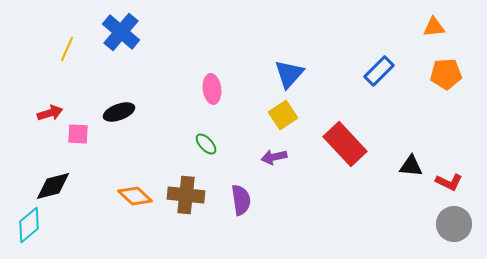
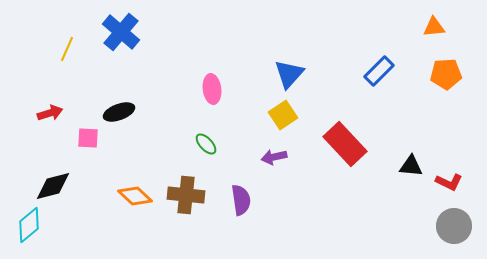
pink square: moved 10 px right, 4 px down
gray circle: moved 2 px down
